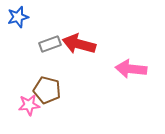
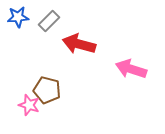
blue star: rotated 10 degrees clockwise
gray rectangle: moved 1 px left, 23 px up; rotated 25 degrees counterclockwise
pink arrow: rotated 12 degrees clockwise
pink star: rotated 25 degrees clockwise
